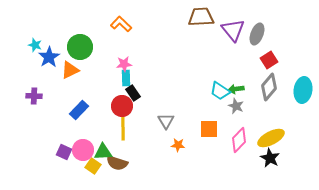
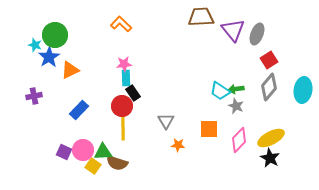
green circle: moved 25 px left, 12 px up
purple cross: rotated 14 degrees counterclockwise
